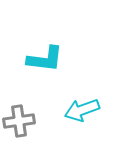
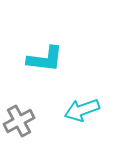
gray cross: rotated 20 degrees counterclockwise
